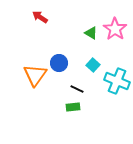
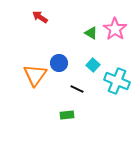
green rectangle: moved 6 px left, 8 px down
